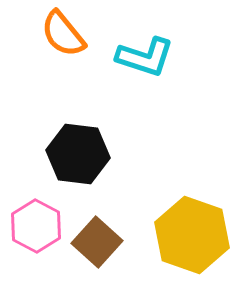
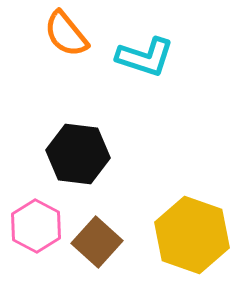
orange semicircle: moved 3 px right
